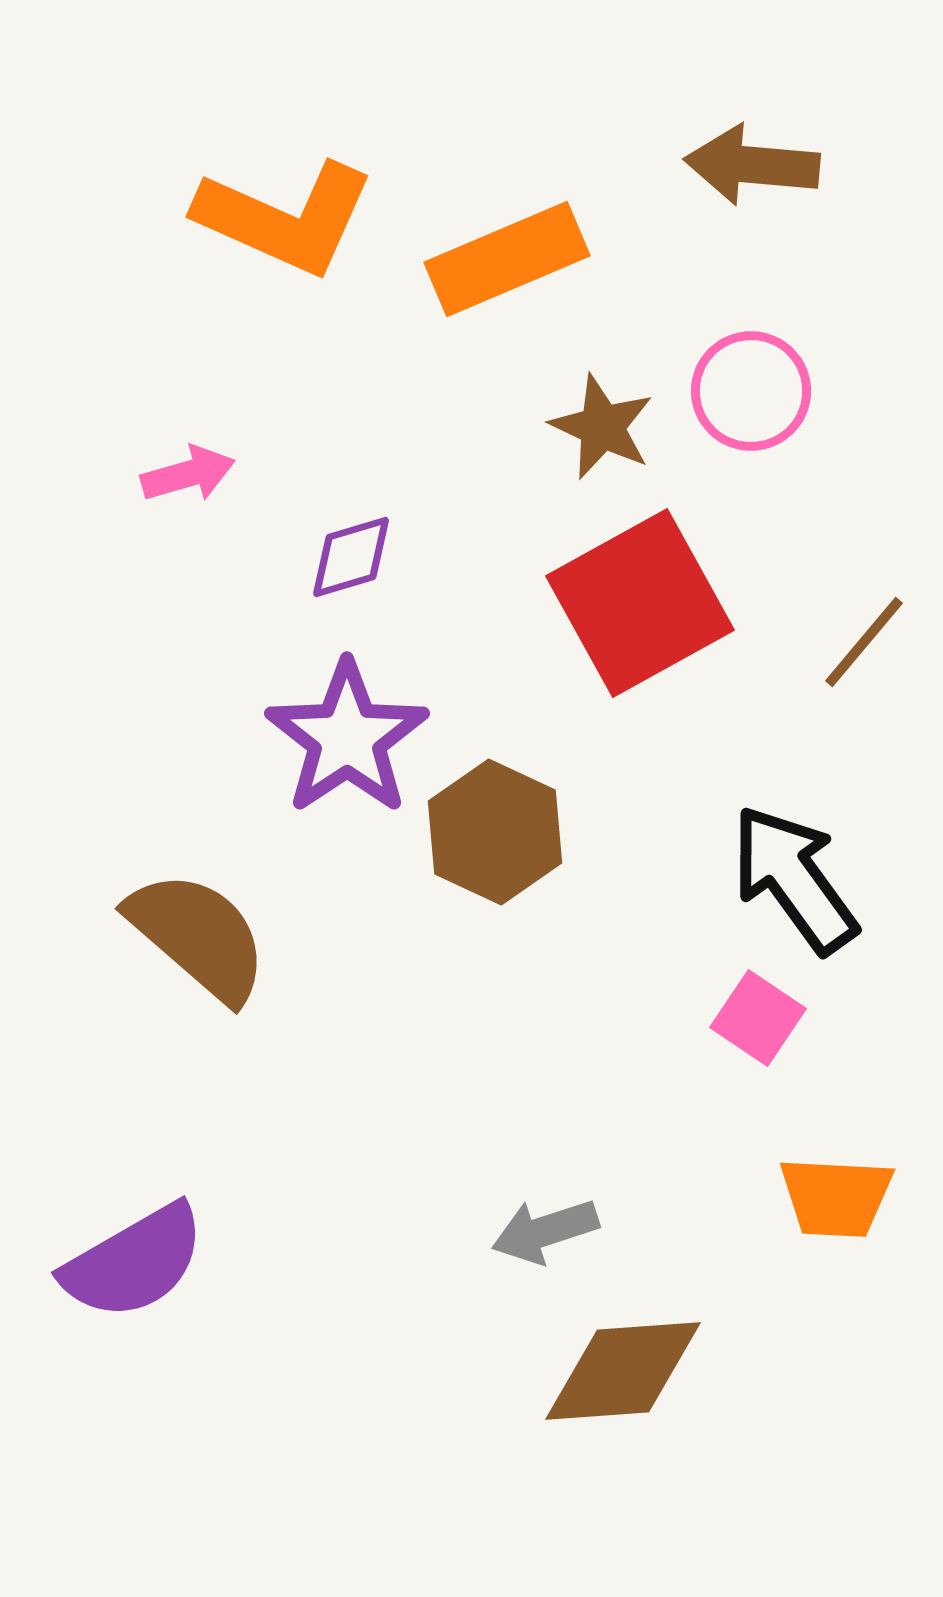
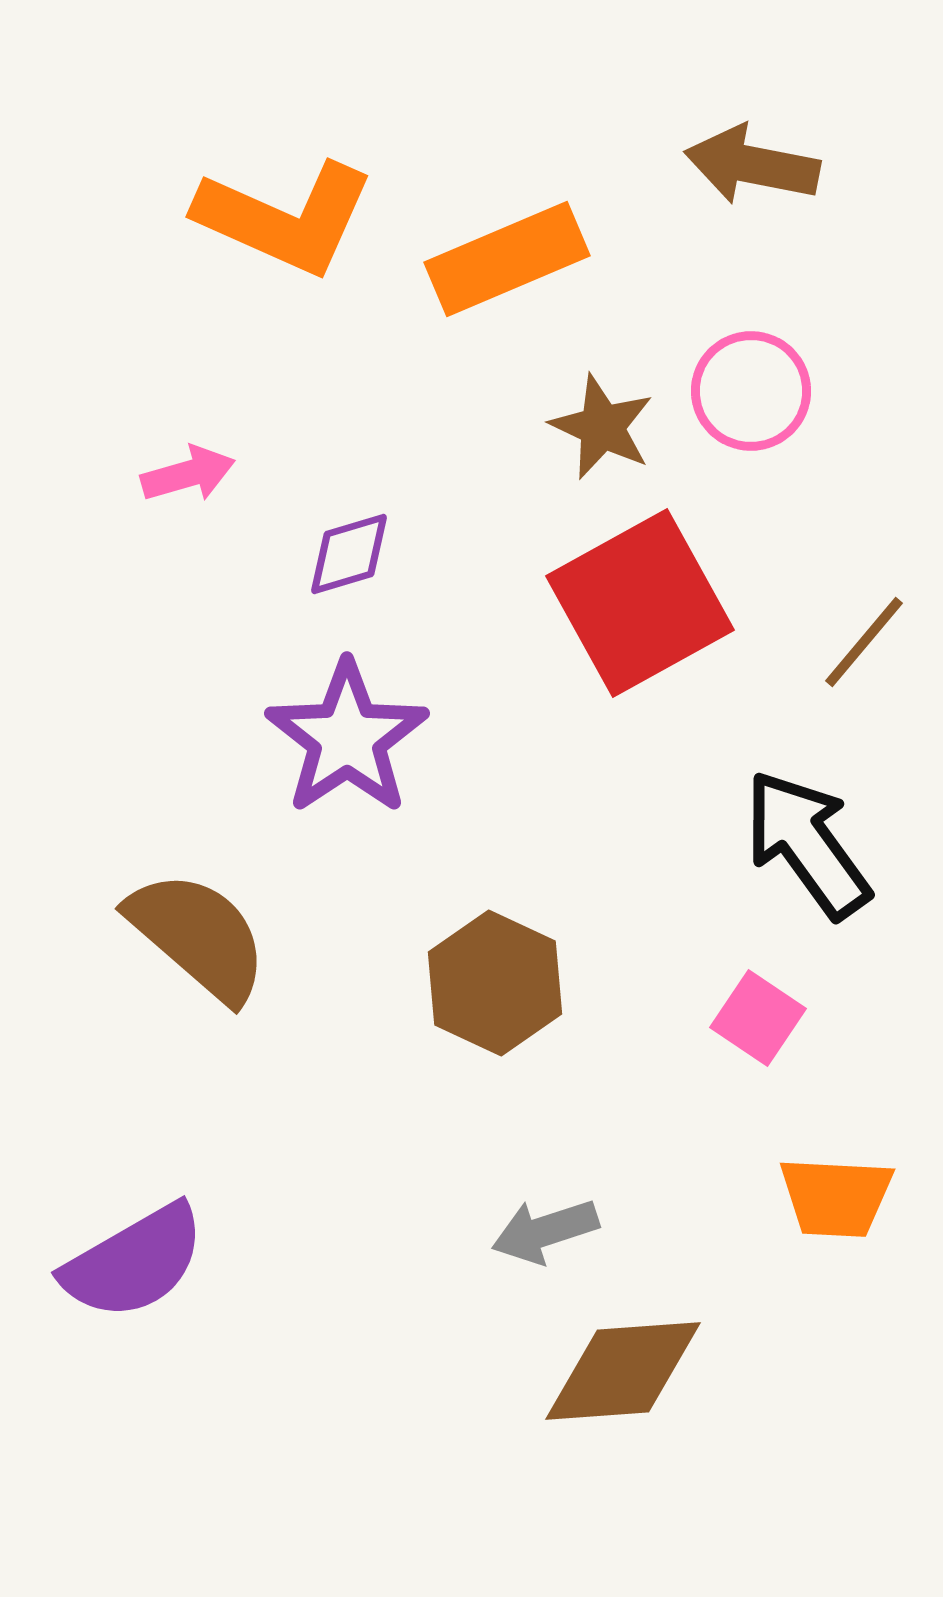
brown arrow: rotated 6 degrees clockwise
purple diamond: moved 2 px left, 3 px up
brown hexagon: moved 151 px down
black arrow: moved 13 px right, 35 px up
